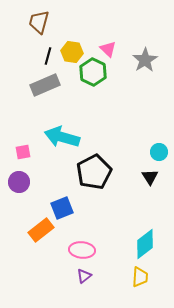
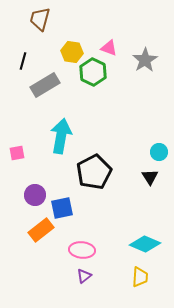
brown trapezoid: moved 1 px right, 3 px up
pink triangle: moved 1 px right, 1 px up; rotated 24 degrees counterclockwise
black line: moved 25 px left, 5 px down
gray rectangle: rotated 8 degrees counterclockwise
cyan arrow: moved 1 px left, 1 px up; rotated 84 degrees clockwise
pink square: moved 6 px left, 1 px down
purple circle: moved 16 px right, 13 px down
blue square: rotated 10 degrees clockwise
cyan diamond: rotated 60 degrees clockwise
